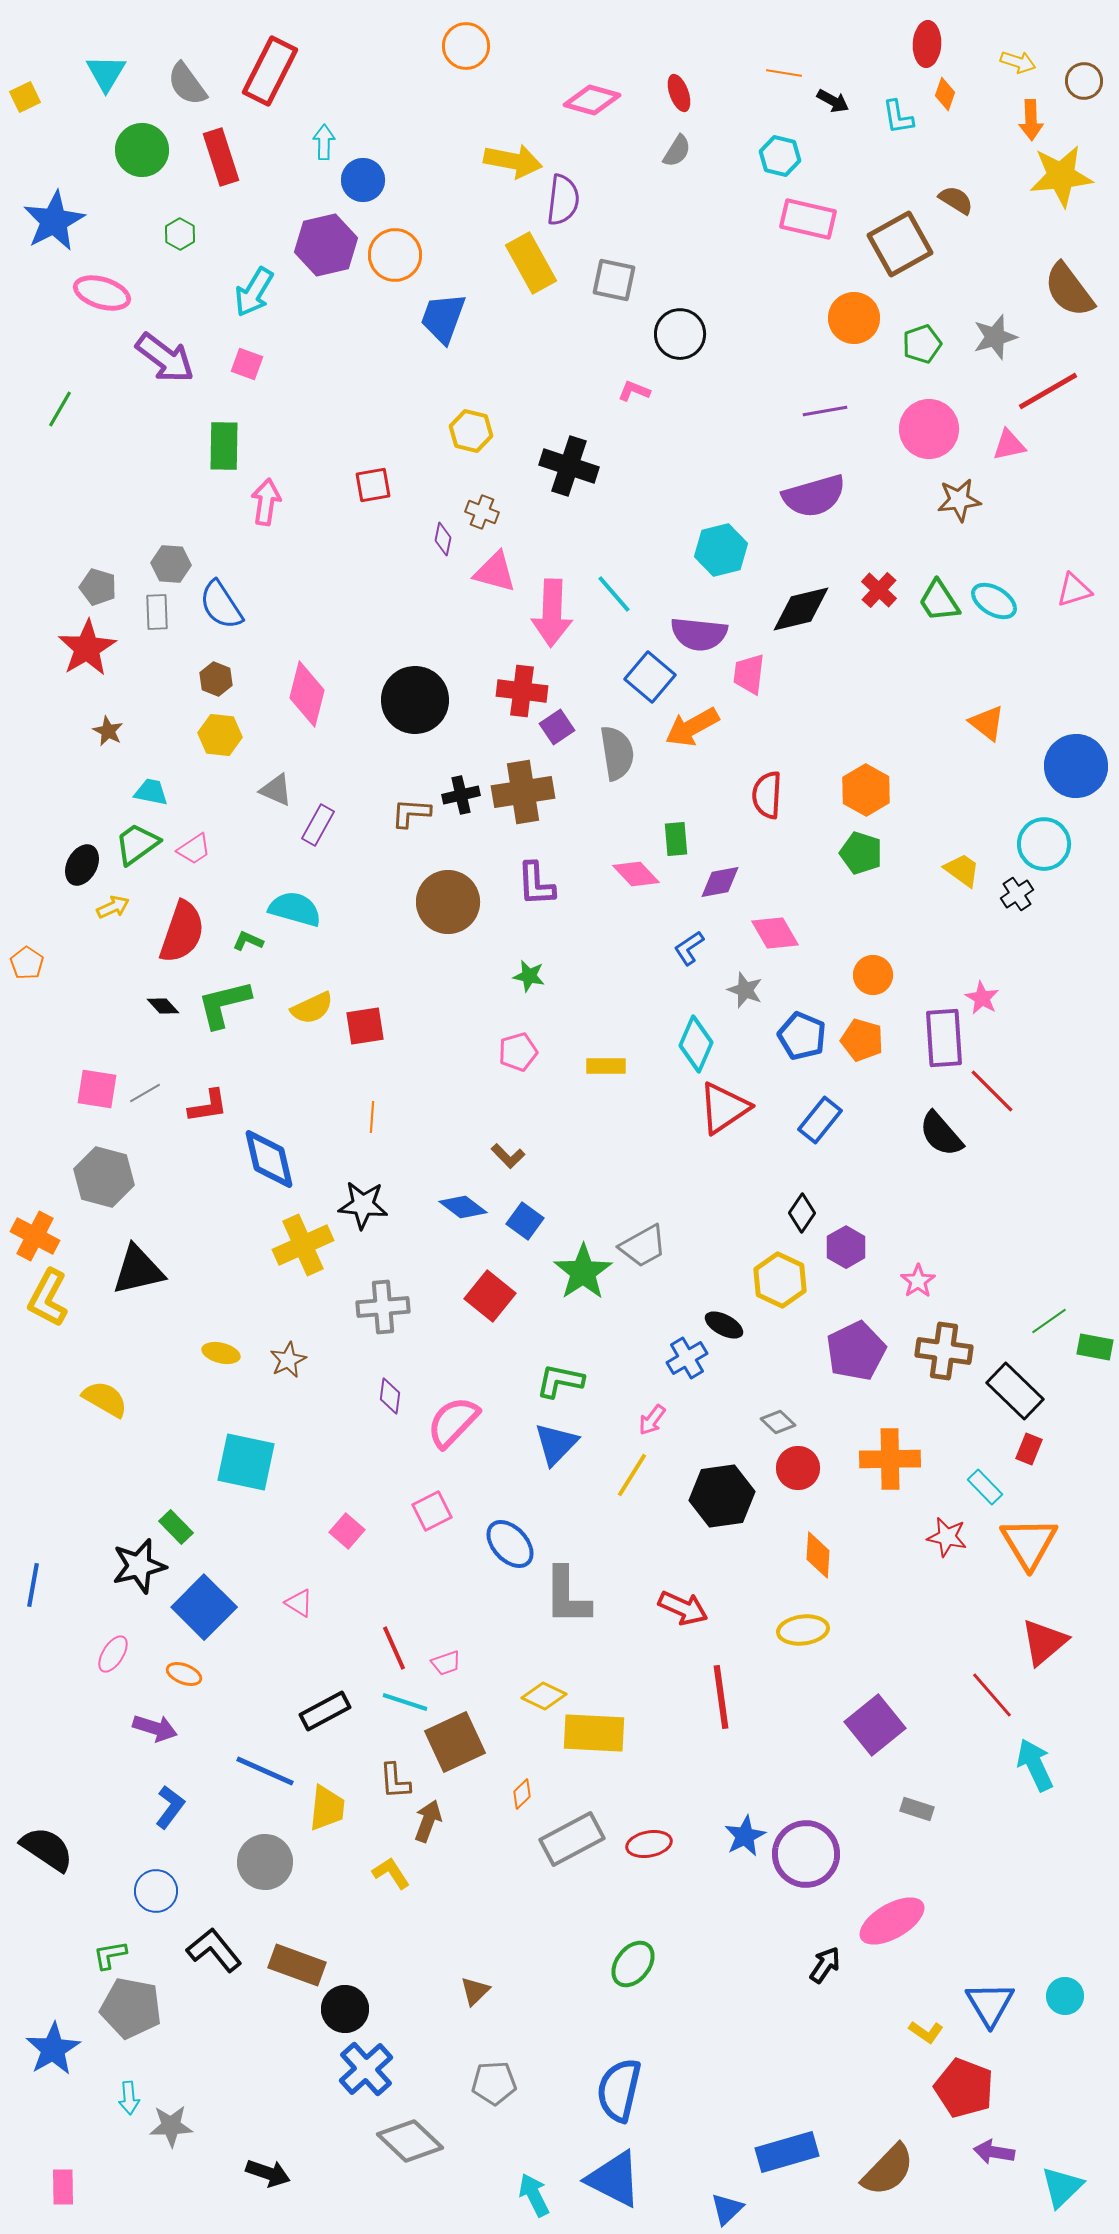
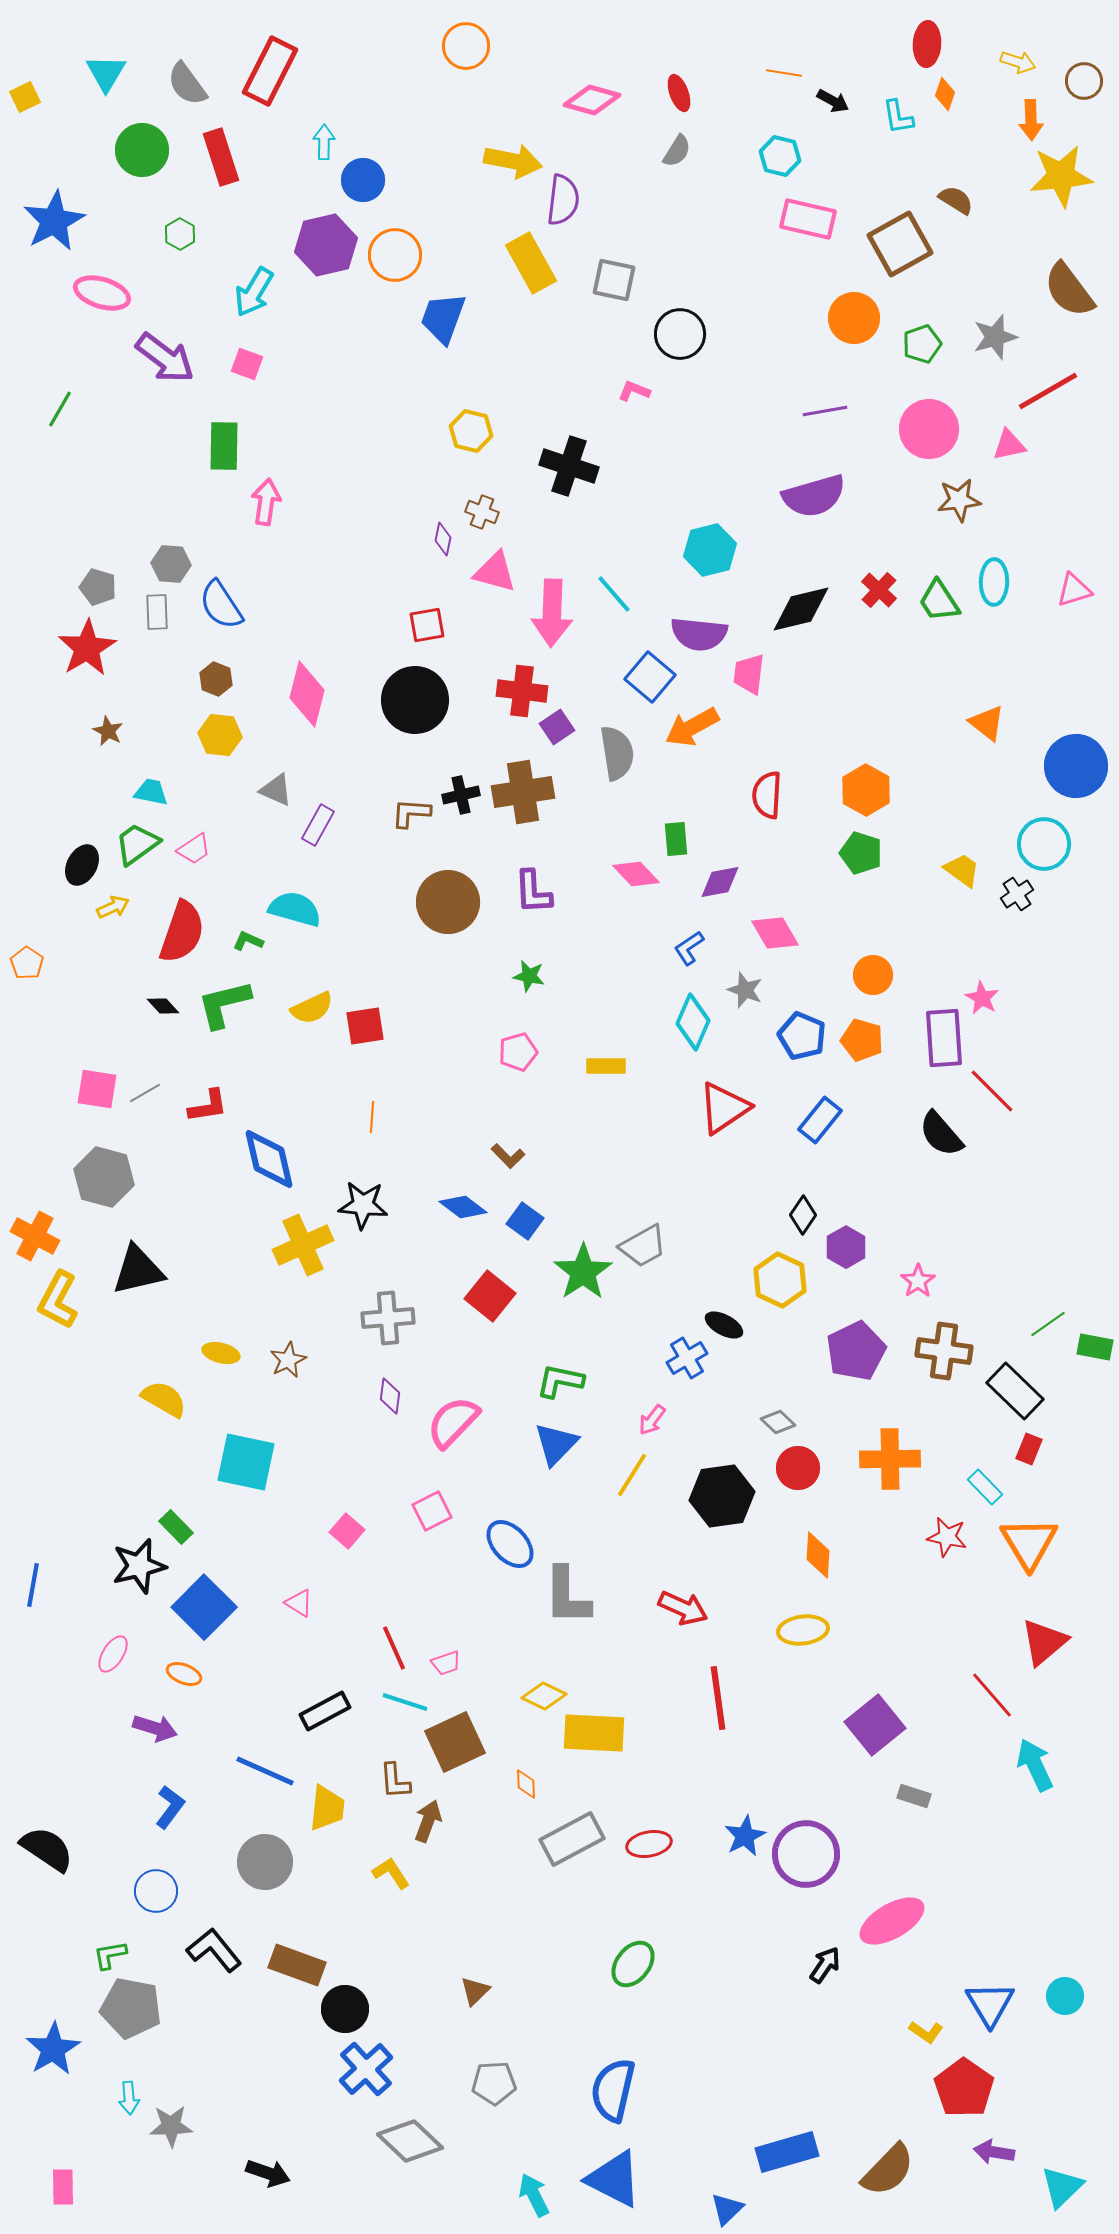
red square at (373, 485): moved 54 px right, 140 px down
cyan hexagon at (721, 550): moved 11 px left
cyan ellipse at (994, 601): moved 19 px up; rotated 60 degrees clockwise
purple L-shape at (536, 884): moved 3 px left, 8 px down
cyan diamond at (696, 1044): moved 3 px left, 22 px up
black diamond at (802, 1213): moved 1 px right, 2 px down
yellow L-shape at (48, 1298): moved 10 px right, 2 px down
gray cross at (383, 1307): moved 5 px right, 11 px down
green line at (1049, 1321): moved 1 px left, 3 px down
yellow semicircle at (105, 1399): moved 59 px right
red line at (721, 1697): moved 3 px left, 1 px down
orange diamond at (522, 1794): moved 4 px right, 10 px up; rotated 48 degrees counterclockwise
gray rectangle at (917, 1809): moved 3 px left, 13 px up
red pentagon at (964, 2088): rotated 14 degrees clockwise
blue semicircle at (619, 2090): moved 6 px left
